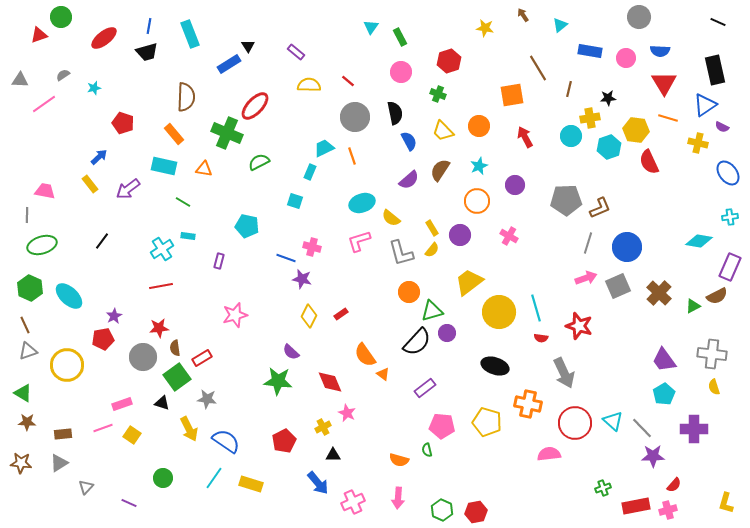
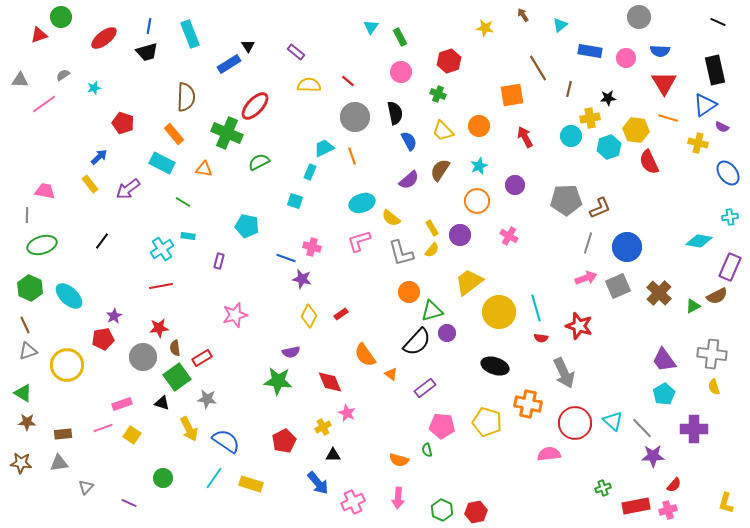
cyan rectangle at (164, 166): moved 2 px left, 3 px up; rotated 15 degrees clockwise
purple semicircle at (291, 352): rotated 54 degrees counterclockwise
orange triangle at (383, 374): moved 8 px right
gray triangle at (59, 463): rotated 24 degrees clockwise
